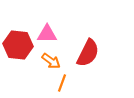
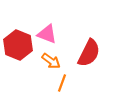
pink triangle: rotated 20 degrees clockwise
red hexagon: rotated 16 degrees clockwise
red semicircle: moved 1 px right
